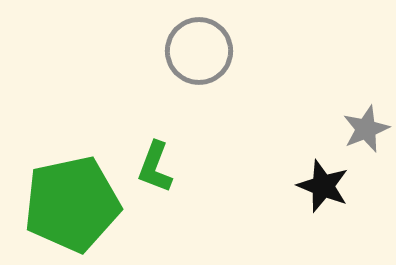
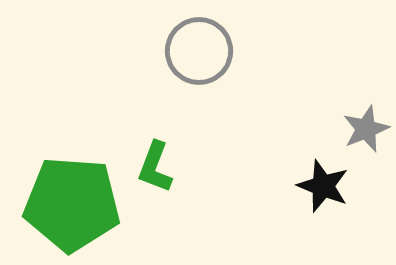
green pentagon: rotated 16 degrees clockwise
